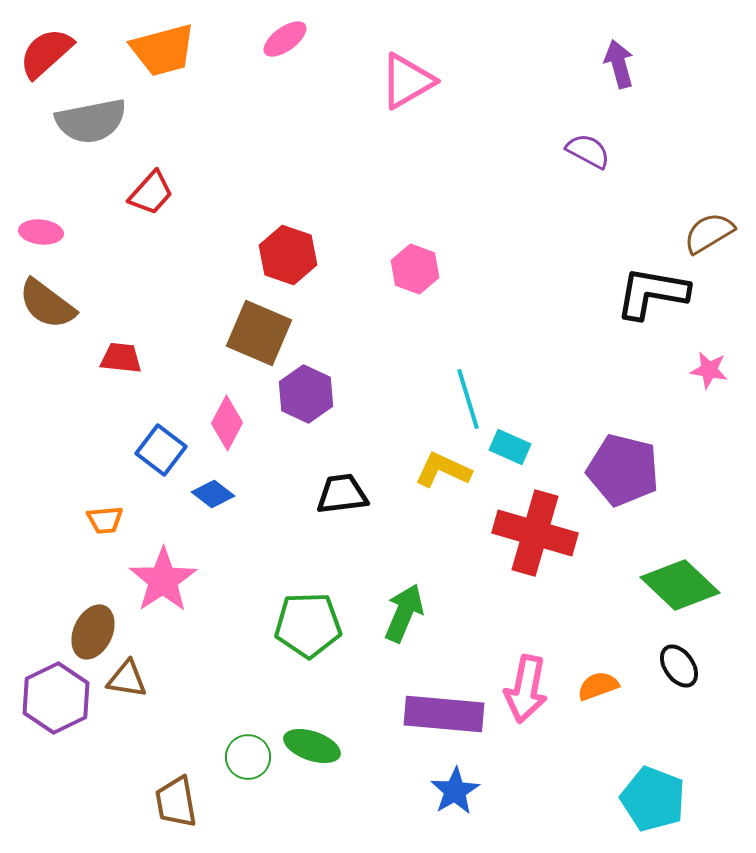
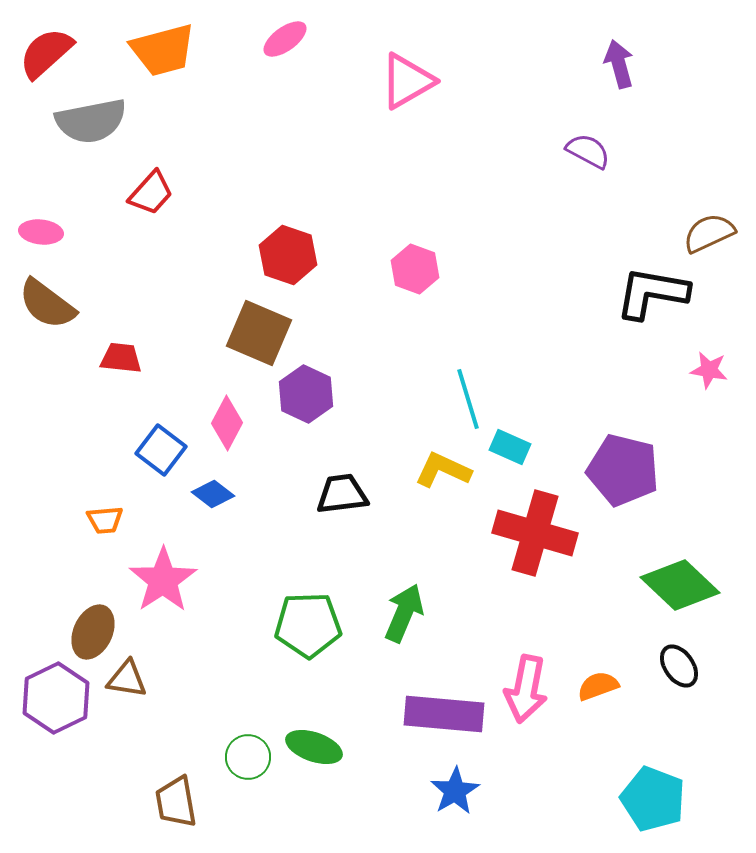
brown semicircle at (709, 233): rotated 6 degrees clockwise
green ellipse at (312, 746): moved 2 px right, 1 px down
